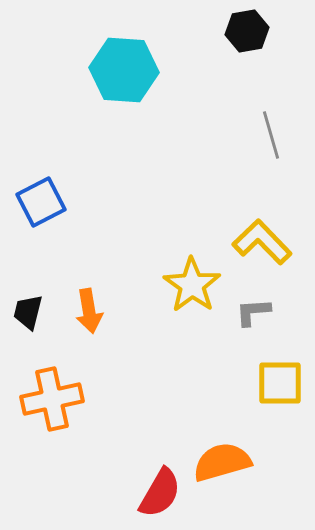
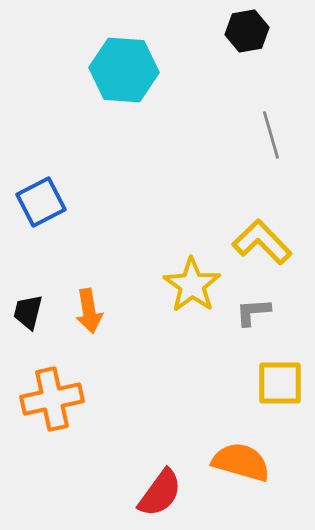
orange semicircle: moved 19 px right; rotated 32 degrees clockwise
red semicircle: rotated 6 degrees clockwise
